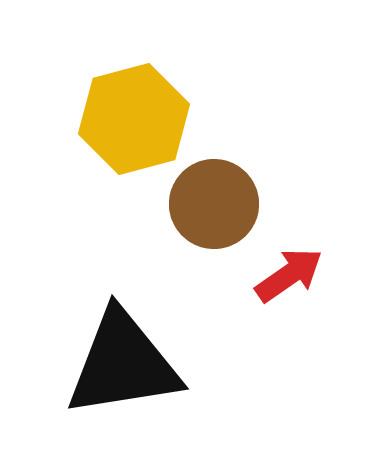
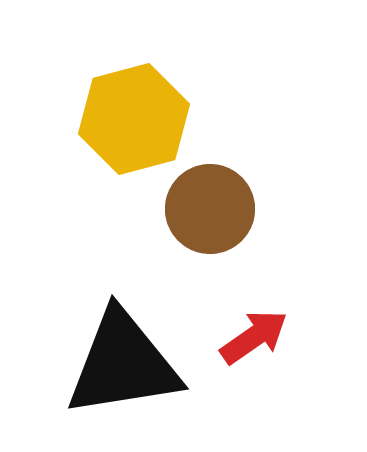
brown circle: moved 4 px left, 5 px down
red arrow: moved 35 px left, 62 px down
